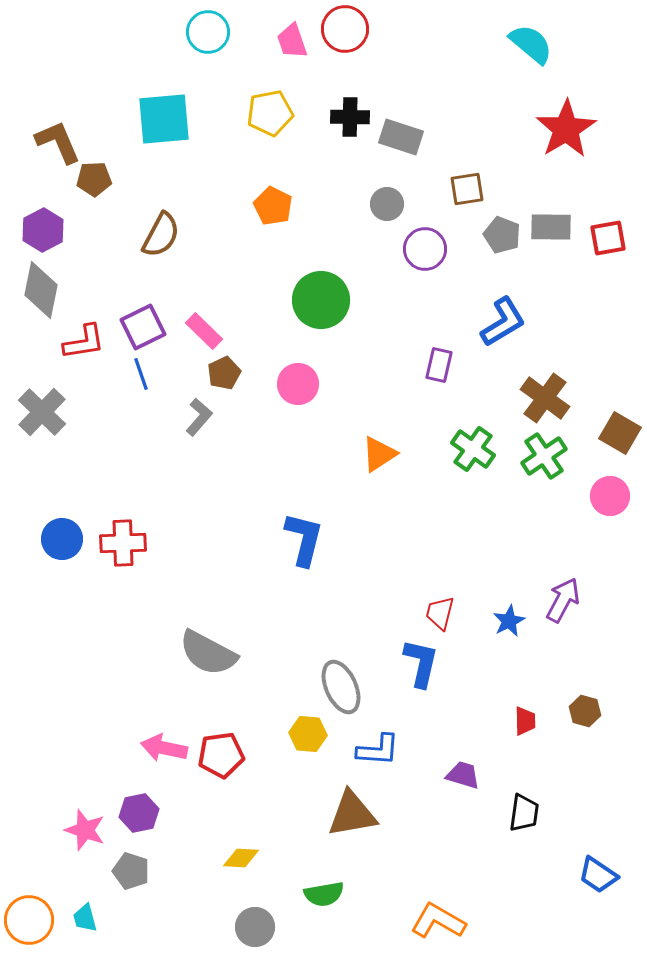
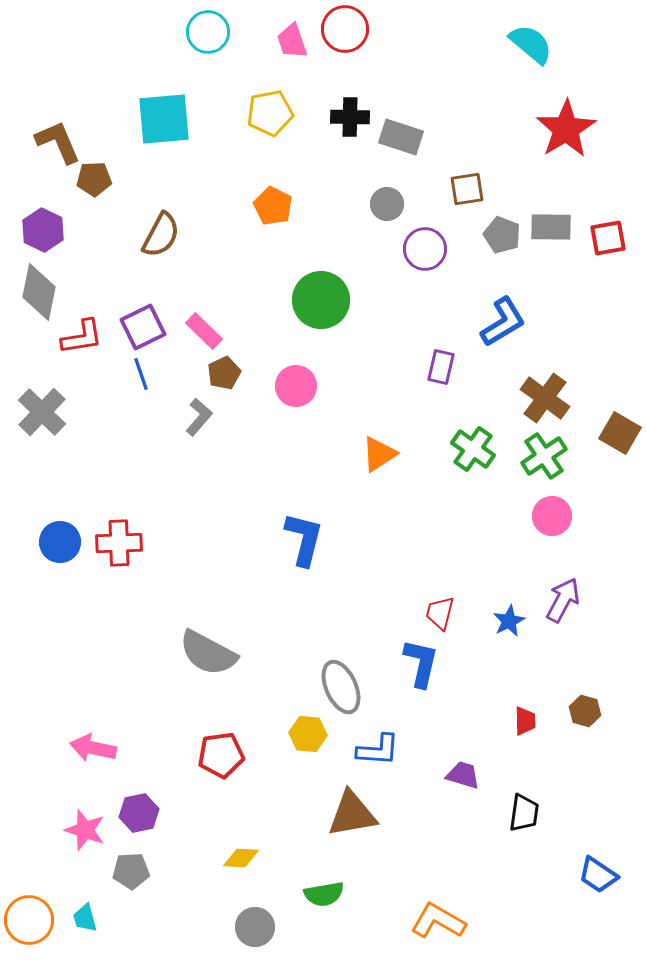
purple hexagon at (43, 230): rotated 6 degrees counterclockwise
gray diamond at (41, 290): moved 2 px left, 2 px down
red L-shape at (84, 342): moved 2 px left, 5 px up
purple rectangle at (439, 365): moved 2 px right, 2 px down
pink circle at (298, 384): moved 2 px left, 2 px down
pink circle at (610, 496): moved 58 px left, 20 px down
blue circle at (62, 539): moved 2 px left, 3 px down
red cross at (123, 543): moved 4 px left
pink arrow at (164, 748): moved 71 px left
gray pentagon at (131, 871): rotated 21 degrees counterclockwise
